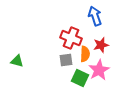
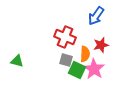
blue arrow: moved 1 px right; rotated 126 degrees counterclockwise
red cross: moved 6 px left, 1 px up
gray square: rotated 24 degrees clockwise
pink star: moved 5 px left, 1 px up; rotated 10 degrees counterclockwise
green square: moved 3 px left, 8 px up
